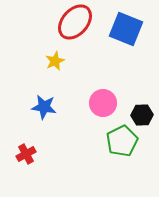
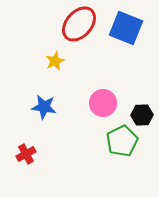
red ellipse: moved 4 px right, 2 px down
blue square: moved 1 px up
